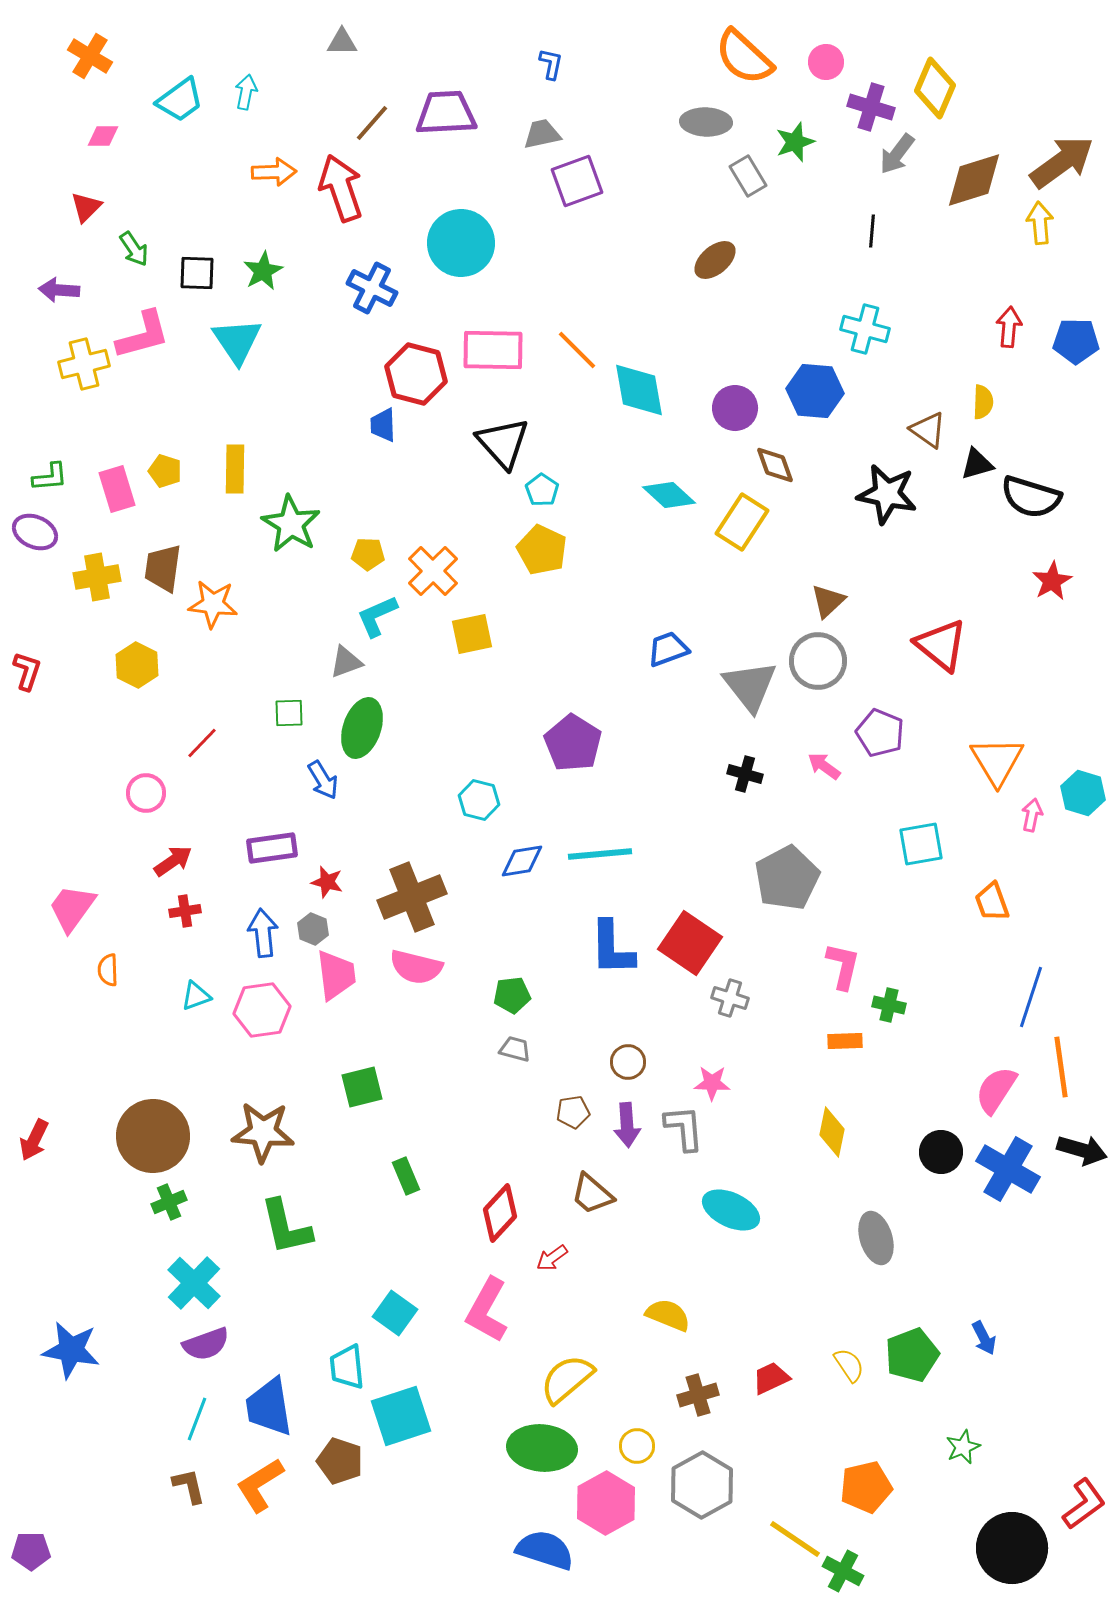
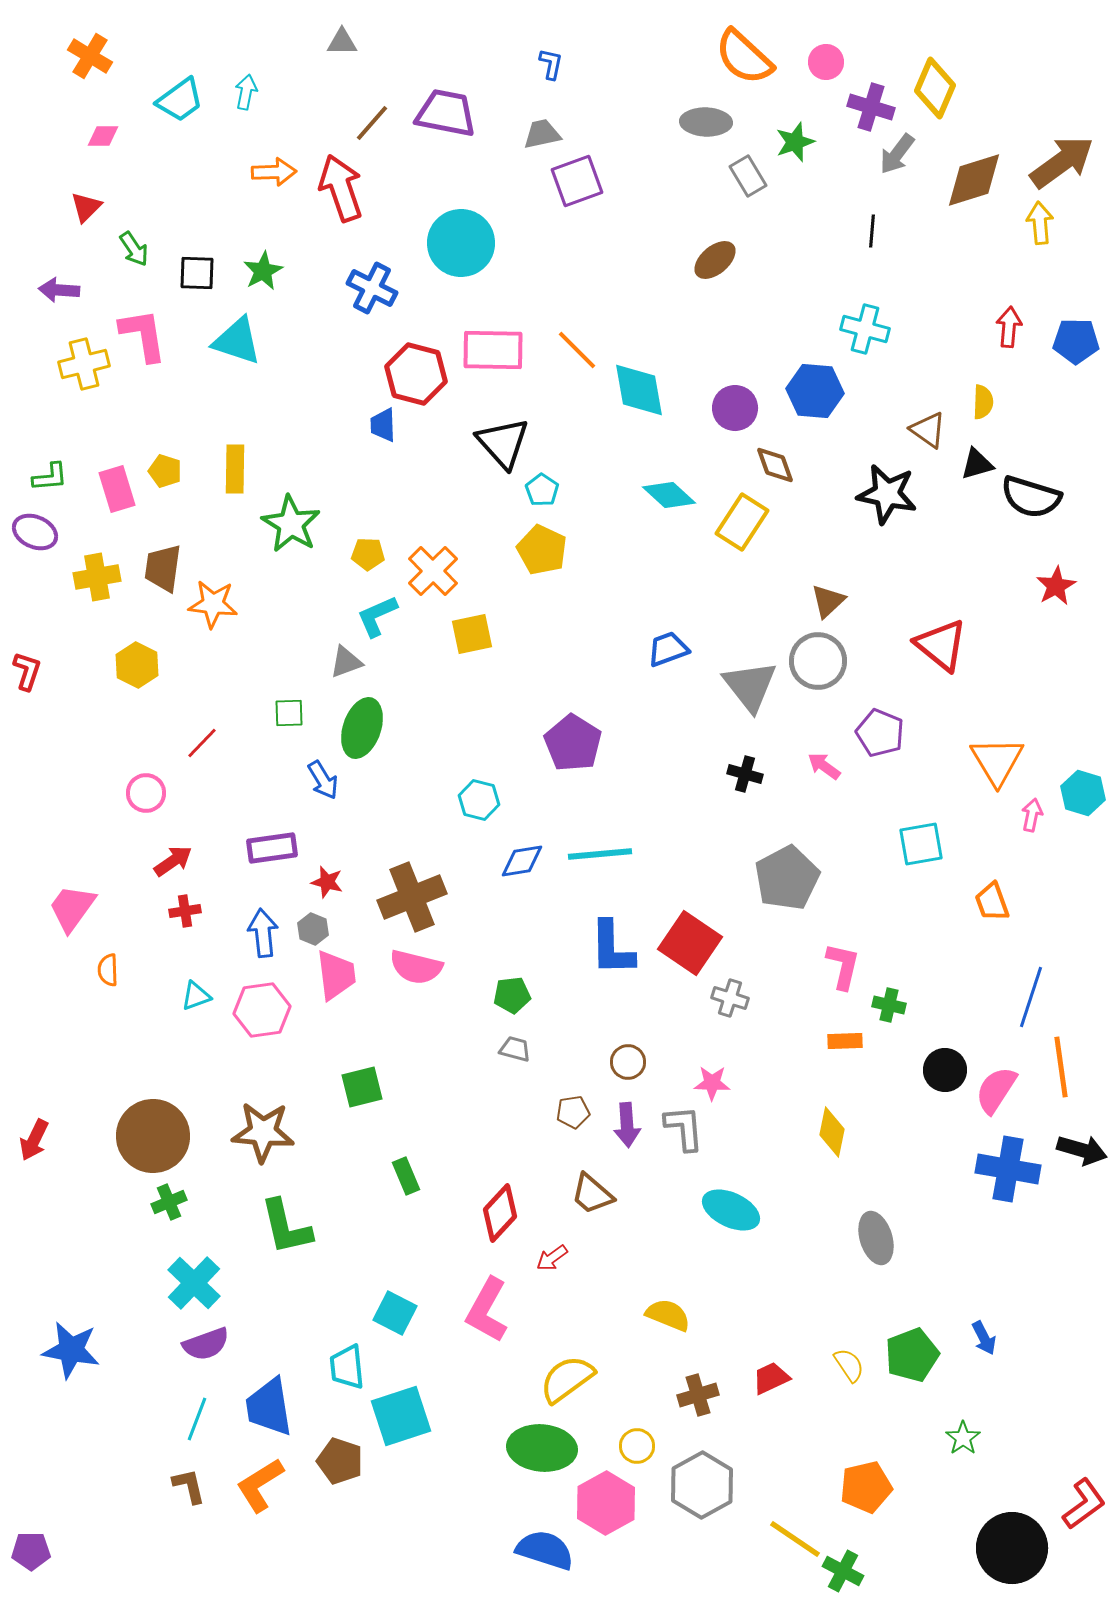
purple trapezoid at (446, 113): rotated 14 degrees clockwise
pink L-shape at (143, 335): rotated 84 degrees counterclockwise
cyan triangle at (237, 341): rotated 38 degrees counterclockwise
red star at (1052, 581): moved 4 px right, 5 px down
black circle at (941, 1152): moved 4 px right, 82 px up
blue cross at (1008, 1169): rotated 20 degrees counterclockwise
cyan square at (395, 1313): rotated 9 degrees counterclockwise
yellow semicircle at (567, 1379): rotated 4 degrees clockwise
green star at (963, 1447): moved 9 px up; rotated 12 degrees counterclockwise
